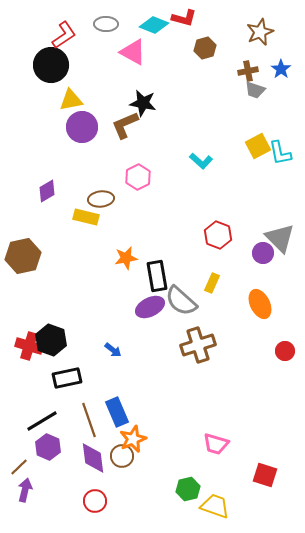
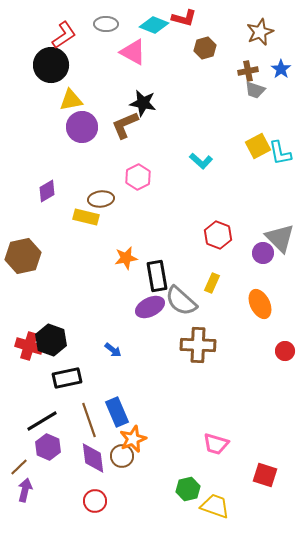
brown cross at (198, 345): rotated 20 degrees clockwise
